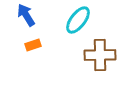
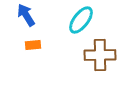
cyan ellipse: moved 3 px right
orange rectangle: rotated 14 degrees clockwise
